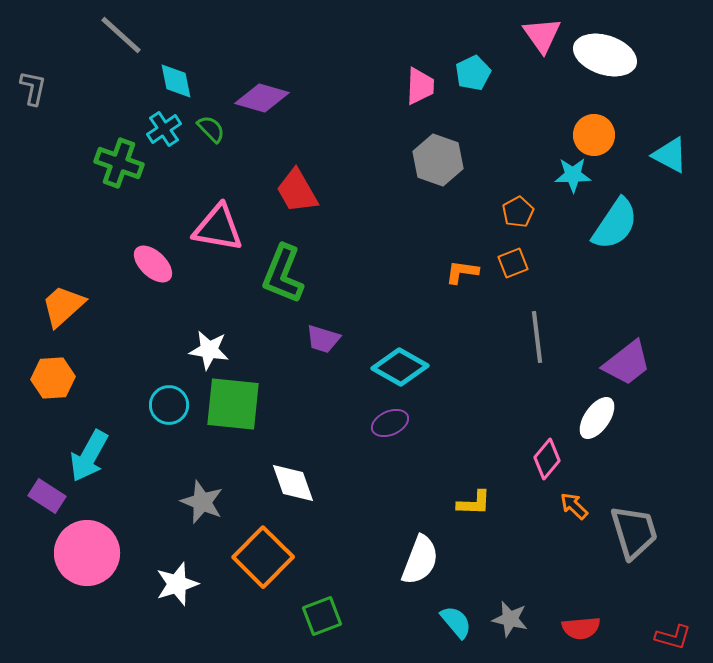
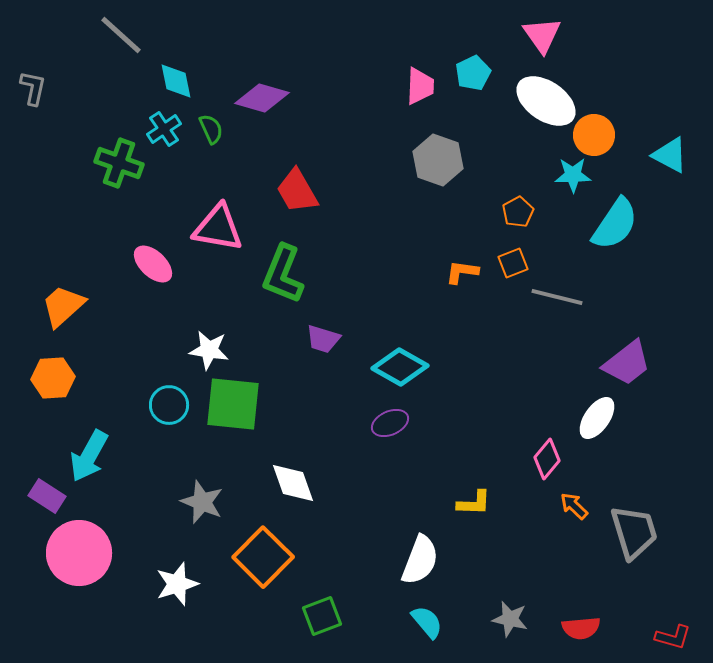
white ellipse at (605, 55): moved 59 px left, 46 px down; rotated 16 degrees clockwise
green semicircle at (211, 129): rotated 20 degrees clockwise
gray line at (537, 337): moved 20 px right, 40 px up; rotated 69 degrees counterclockwise
pink circle at (87, 553): moved 8 px left
cyan semicircle at (456, 622): moved 29 px left
